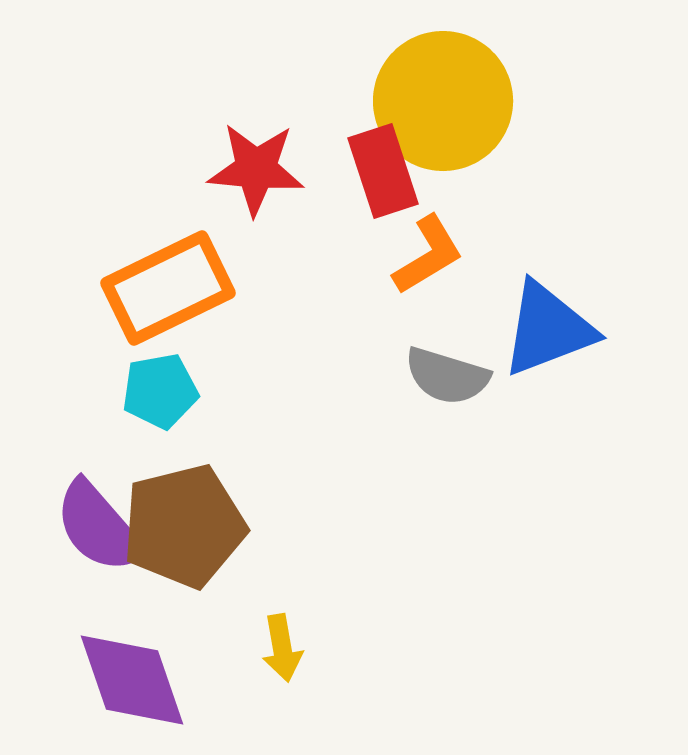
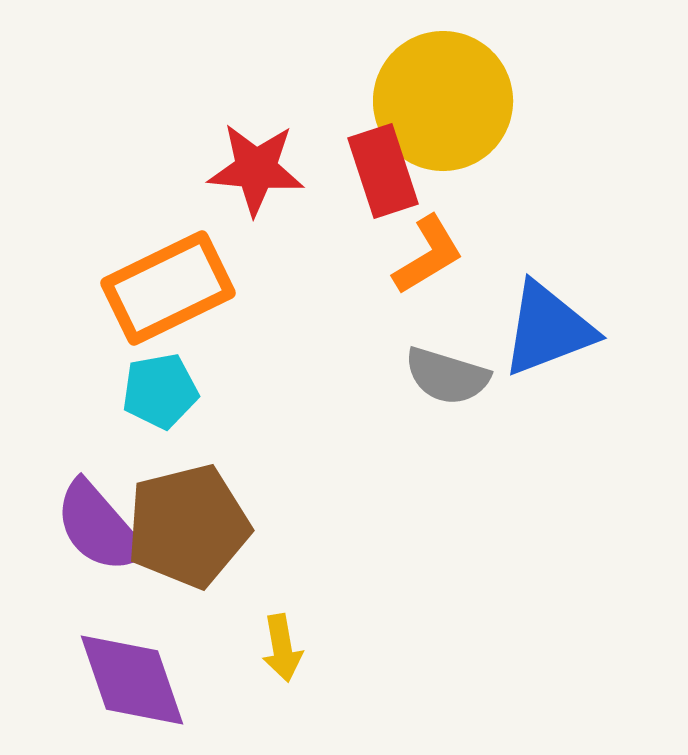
brown pentagon: moved 4 px right
